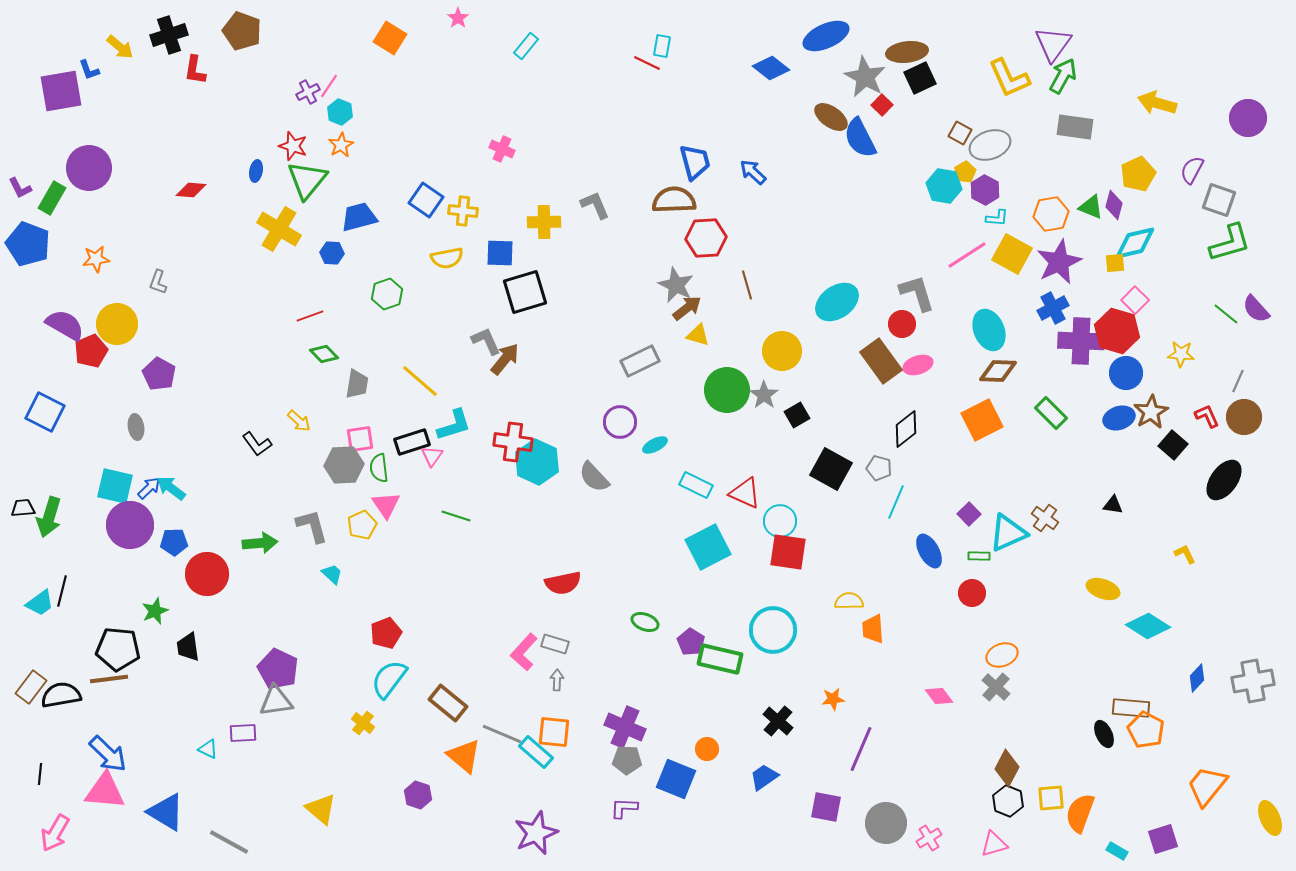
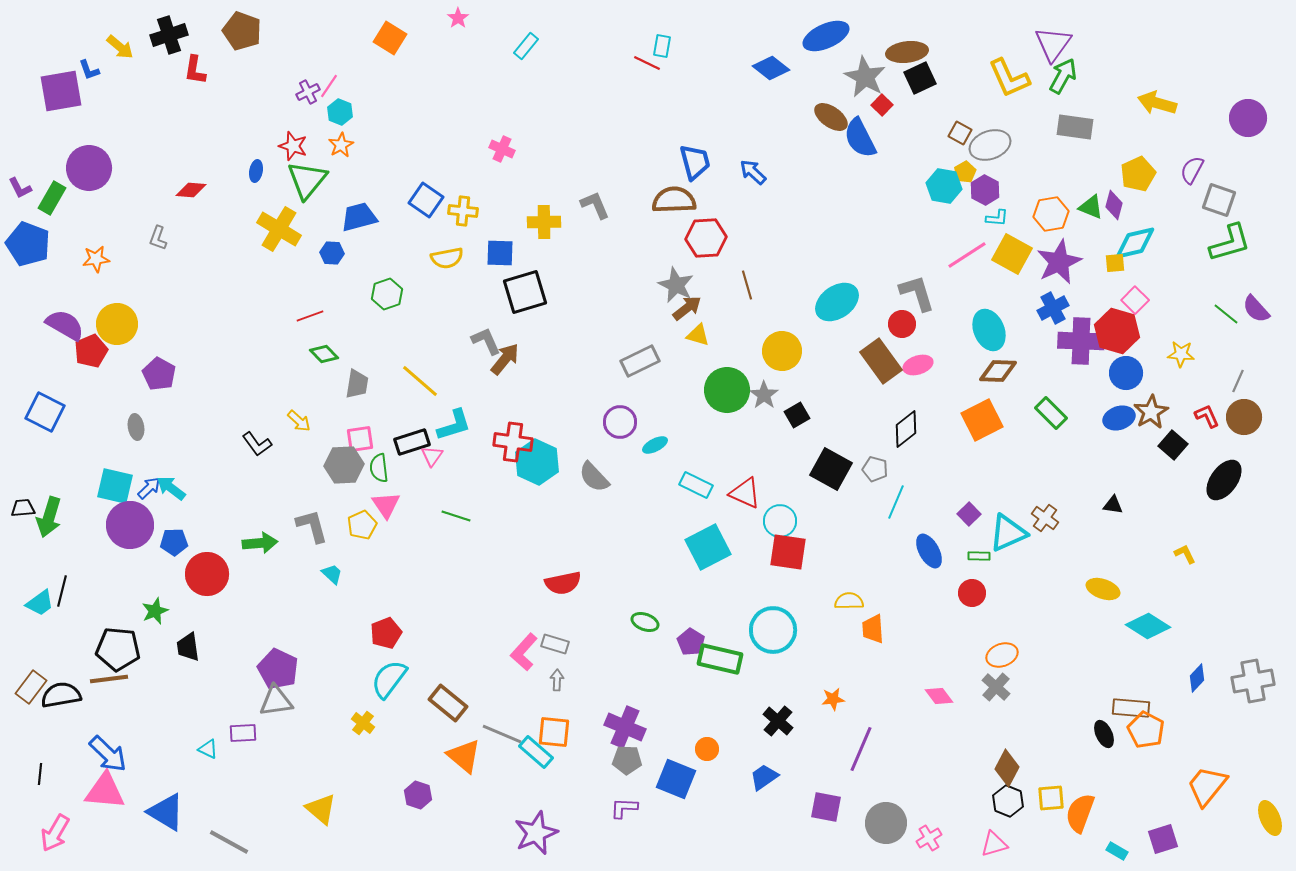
gray L-shape at (158, 282): moved 44 px up
gray pentagon at (879, 468): moved 4 px left, 1 px down
